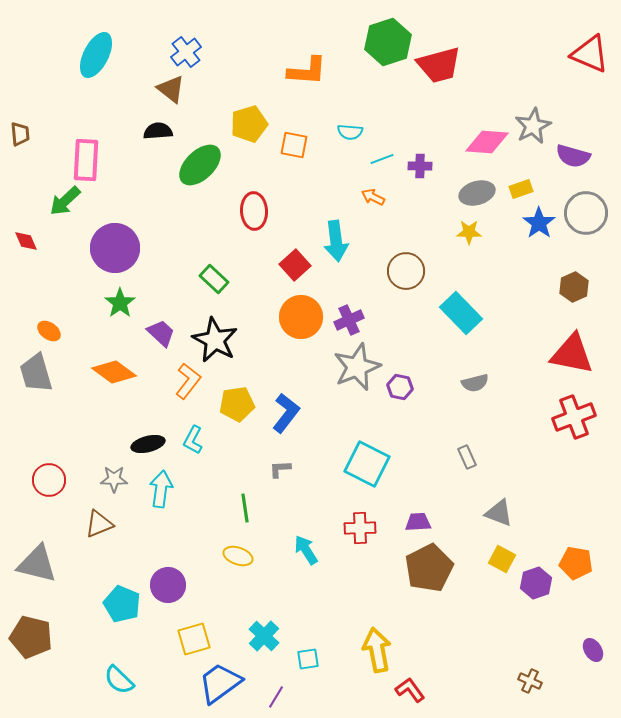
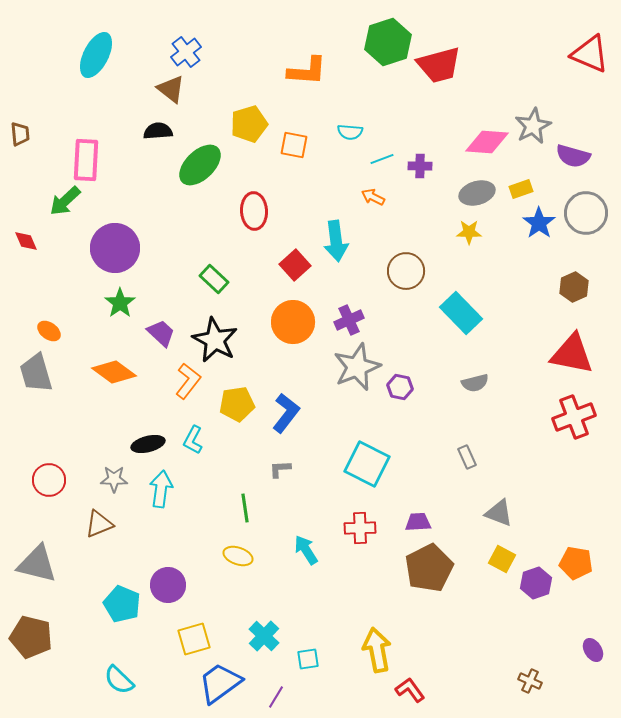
orange circle at (301, 317): moved 8 px left, 5 px down
